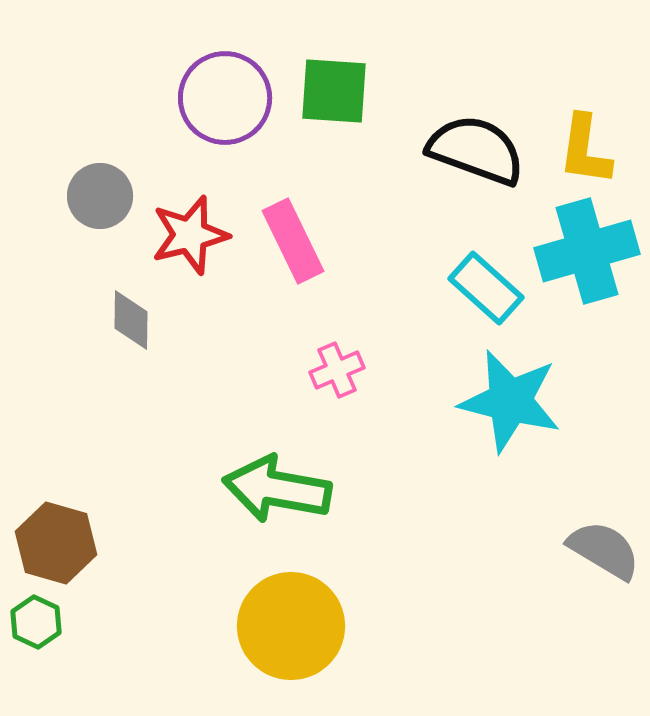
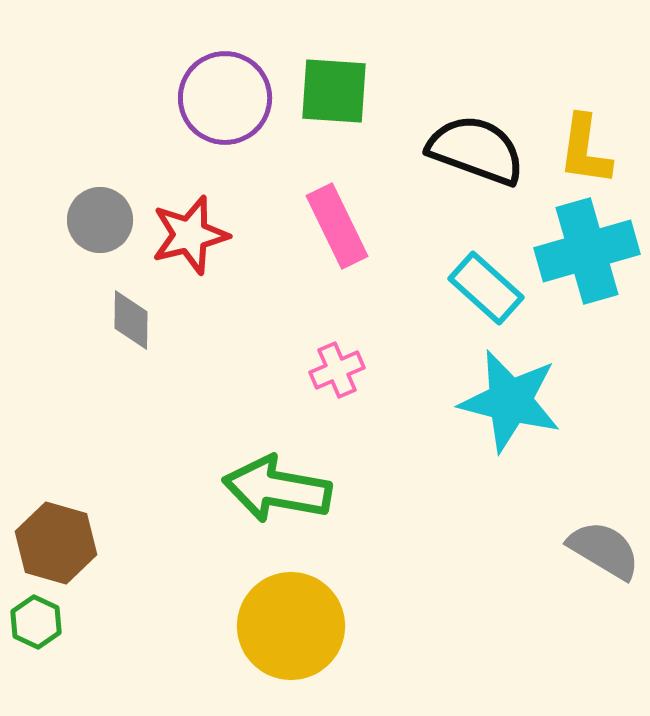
gray circle: moved 24 px down
pink rectangle: moved 44 px right, 15 px up
